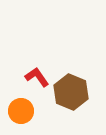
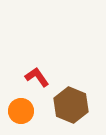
brown hexagon: moved 13 px down
